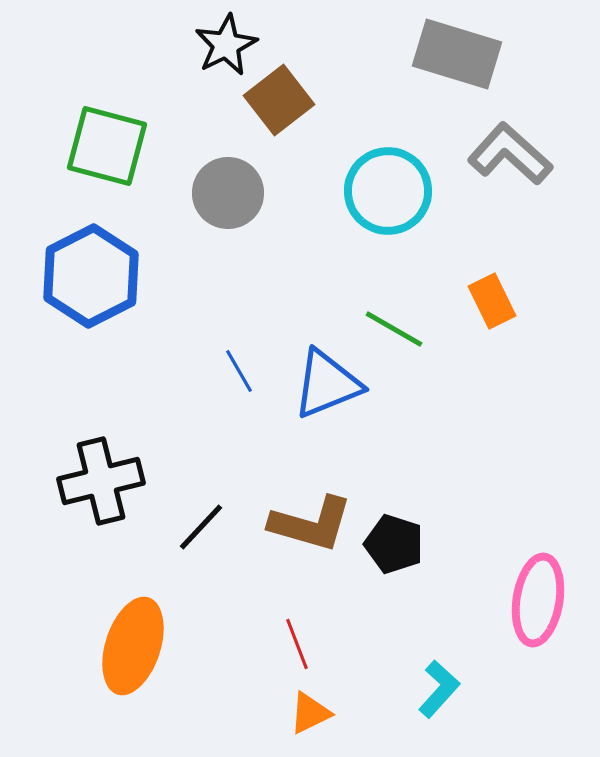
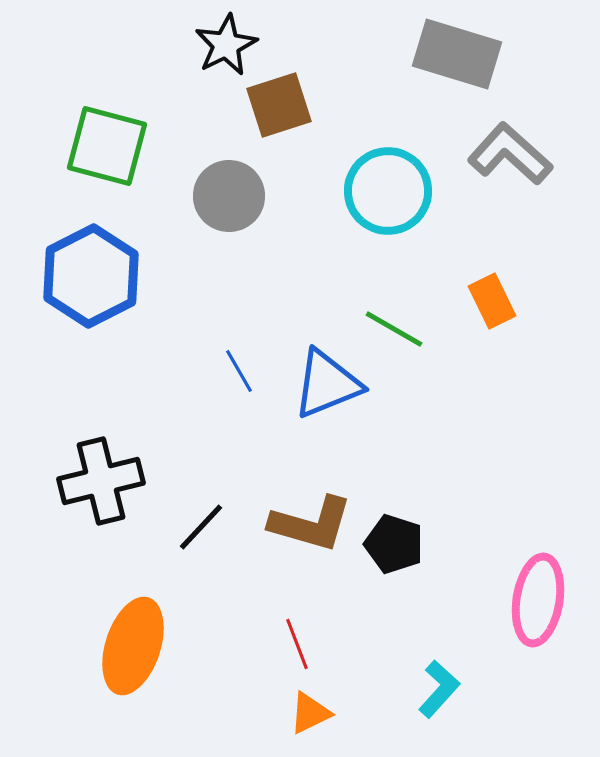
brown square: moved 5 px down; rotated 20 degrees clockwise
gray circle: moved 1 px right, 3 px down
